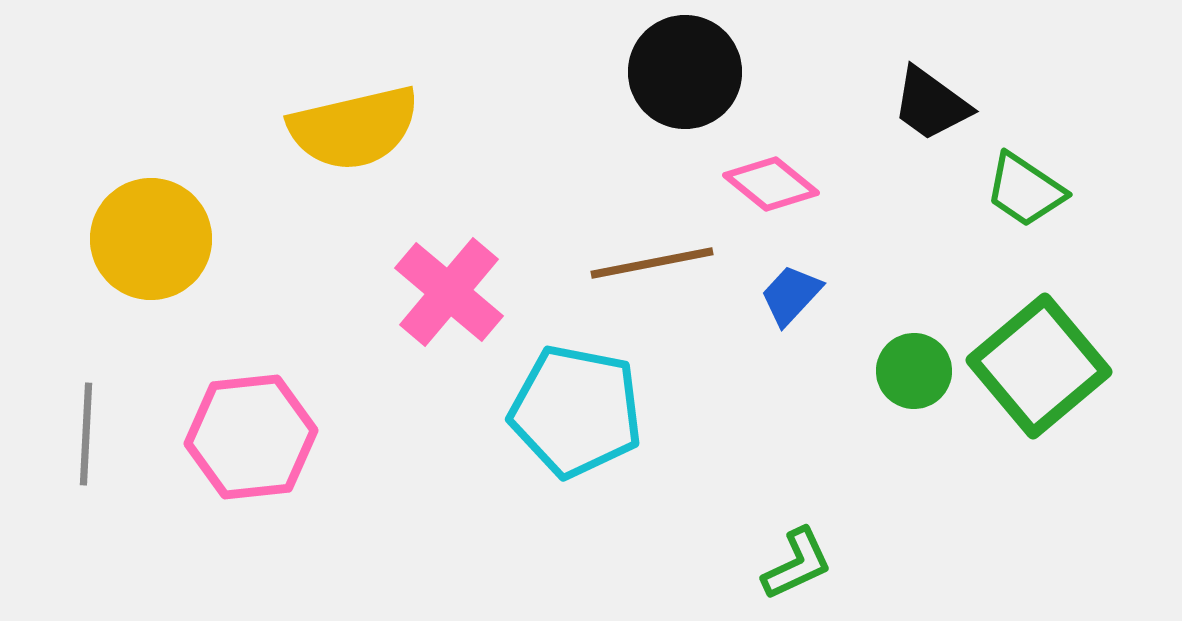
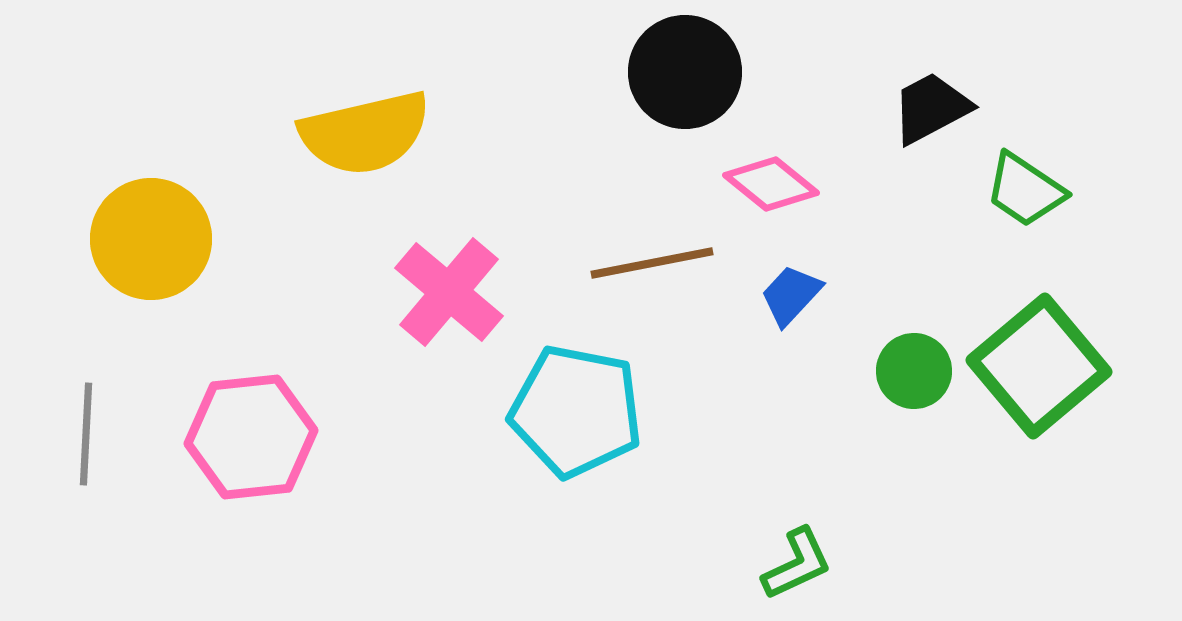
black trapezoid: moved 4 px down; rotated 116 degrees clockwise
yellow semicircle: moved 11 px right, 5 px down
